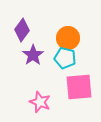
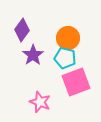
pink square: moved 3 px left, 5 px up; rotated 16 degrees counterclockwise
